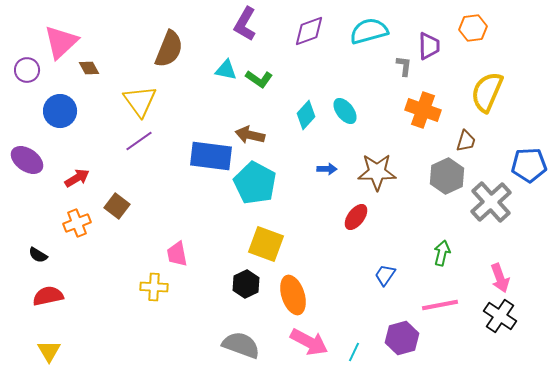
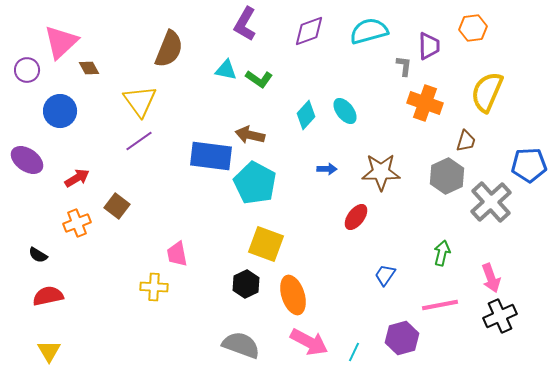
orange cross at (423, 110): moved 2 px right, 7 px up
brown star at (377, 172): moved 4 px right
pink arrow at (500, 278): moved 9 px left
black cross at (500, 316): rotated 32 degrees clockwise
